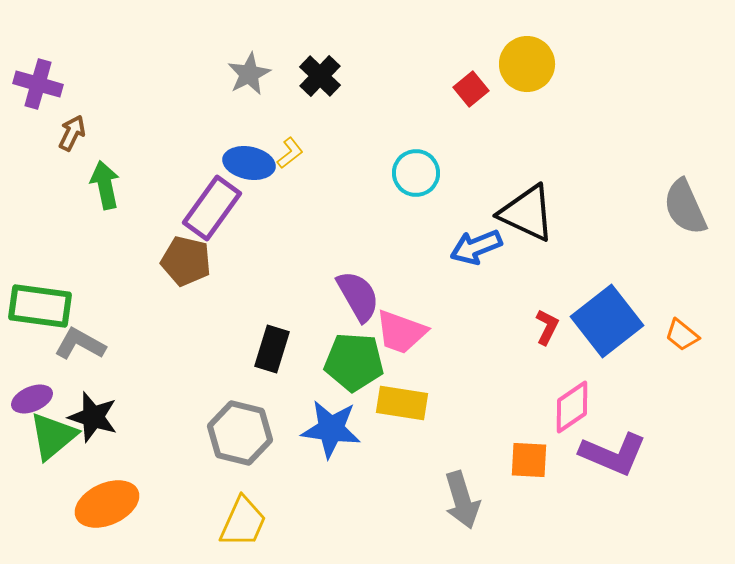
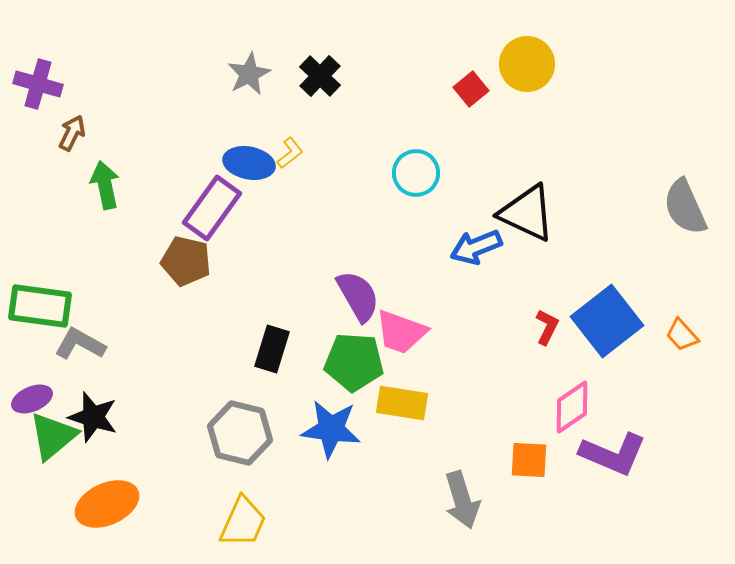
orange trapezoid: rotated 9 degrees clockwise
